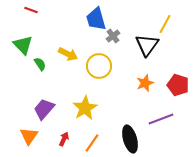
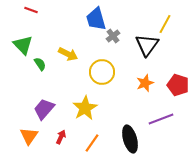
yellow circle: moved 3 px right, 6 px down
red arrow: moved 3 px left, 2 px up
